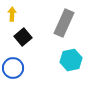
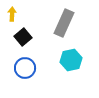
blue circle: moved 12 px right
